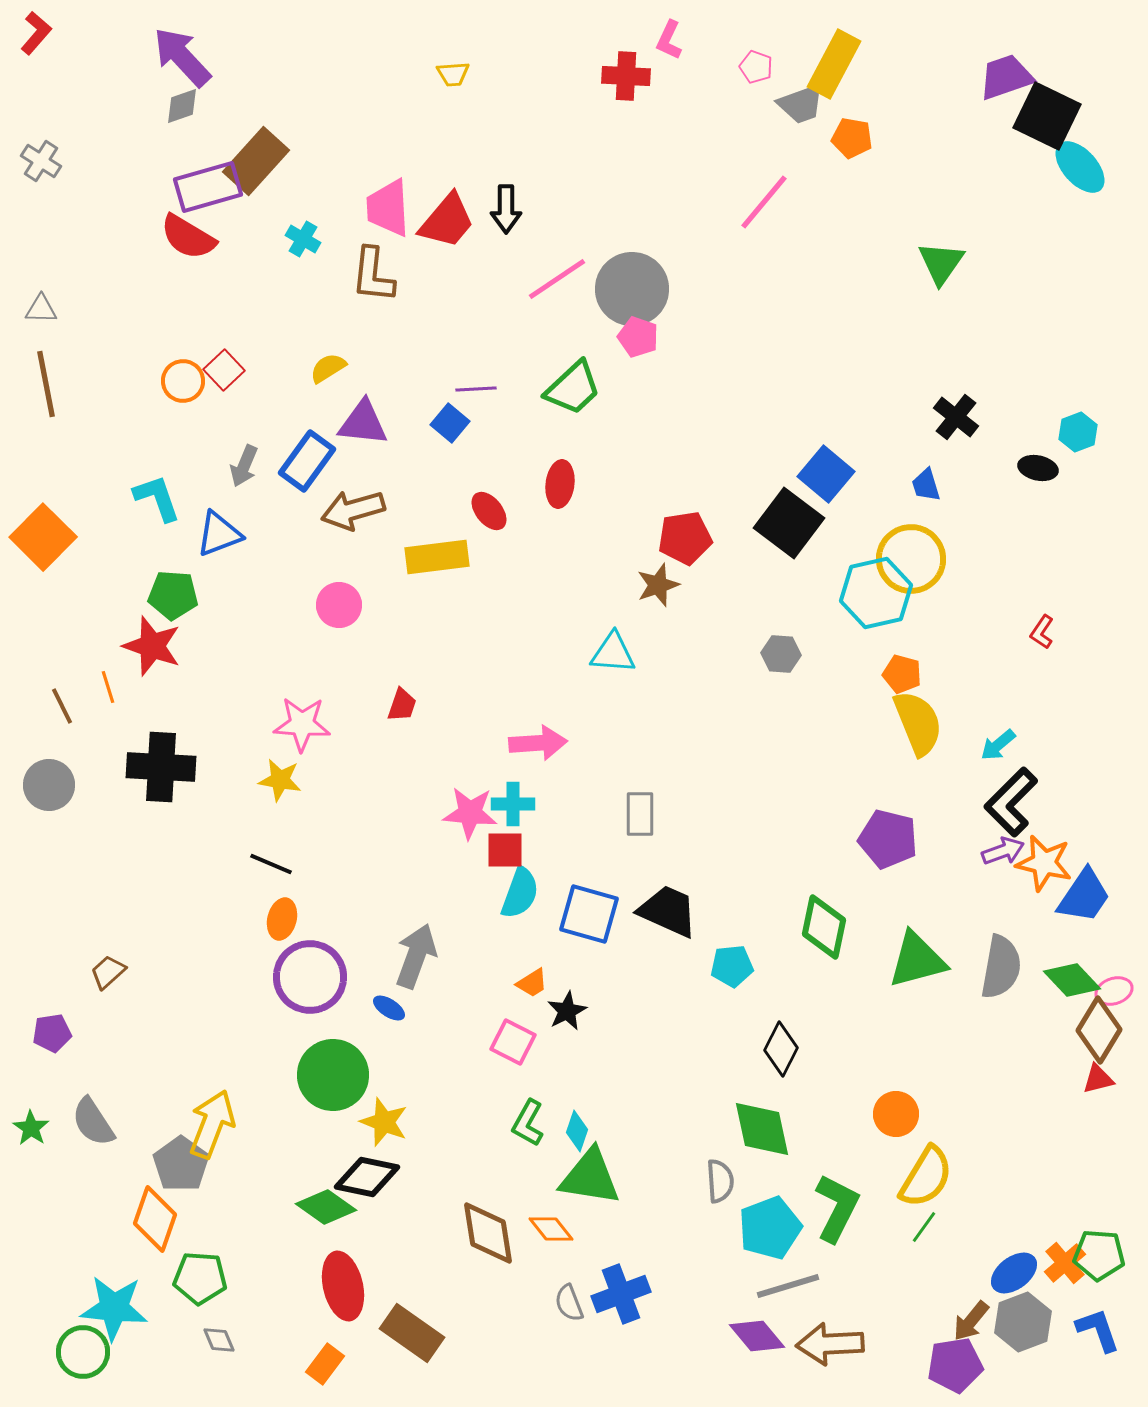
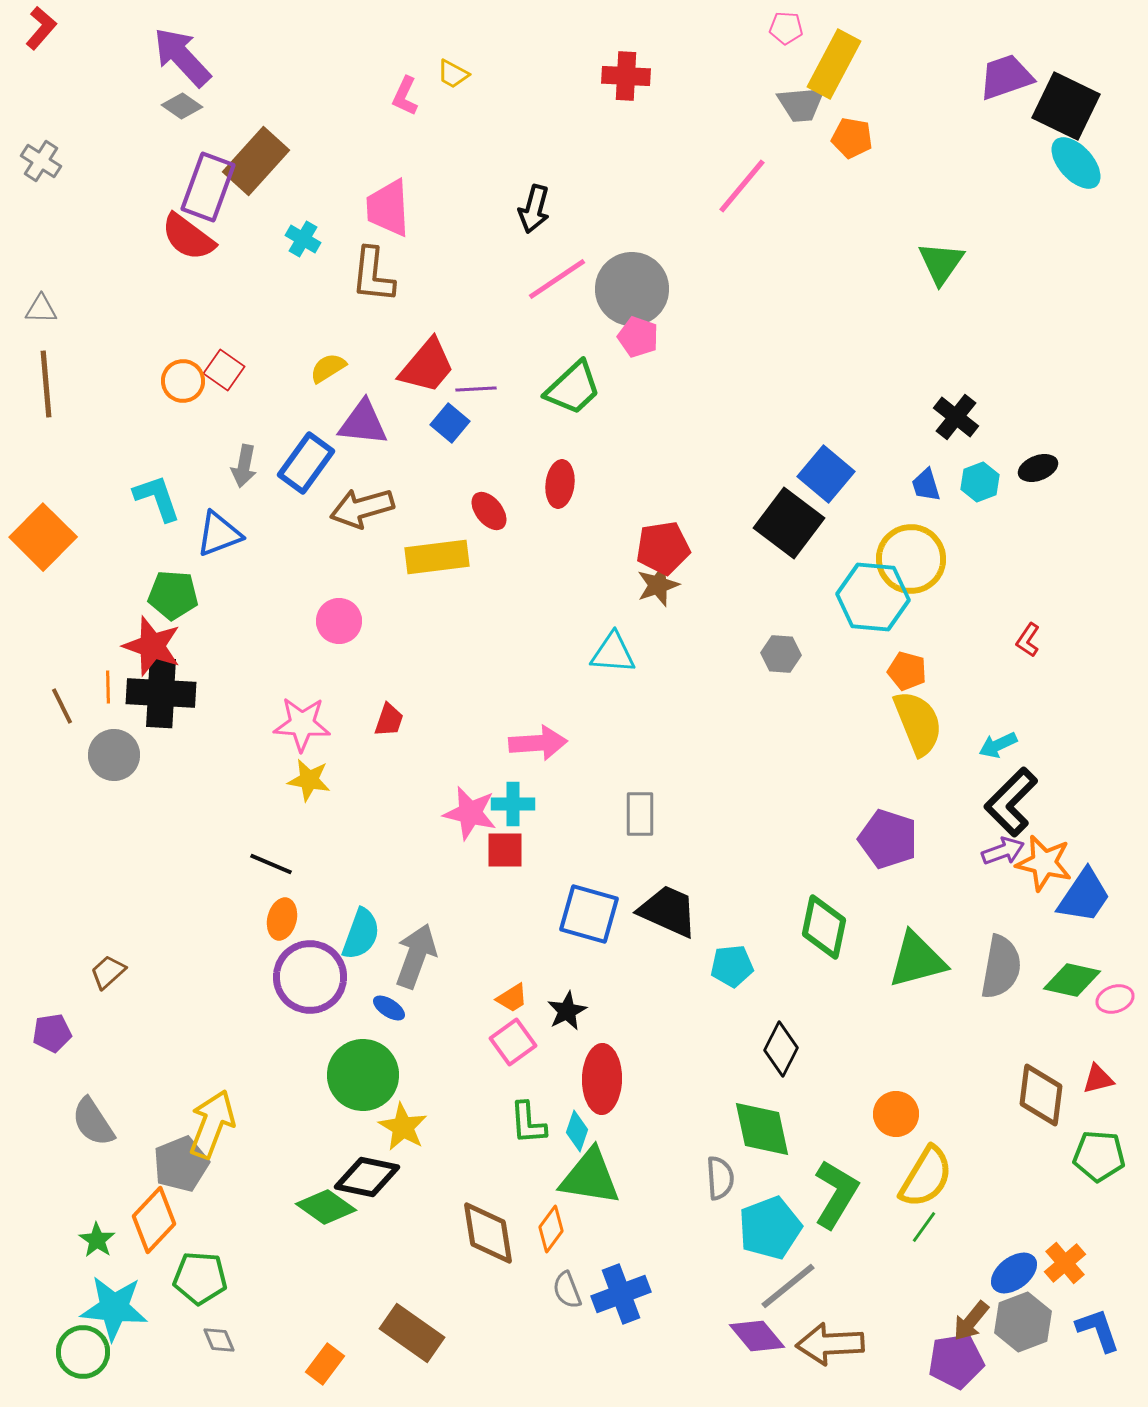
red L-shape at (36, 33): moved 5 px right, 5 px up
pink L-shape at (669, 40): moved 264 px left, 56 px down
pink pentagon at (756, 67): moved 30 px right, 39 px up; rotated 16 degrees counterclockwise
yellow trapezoid at (453, 74): rotated 32 degrees clockwise
gray trapezoid at (801, 104): rotated 15 degrees clockwise
gray diamond at (182, 106): rotated 54 degrees clockwise
black square at (1047, 116): moved 19 px right, 10 px up
cyan ellipse at (1080, 167): moved 4 px left, 4 px up
purple rectangle at (208, 187): rotated 54 degrees counterclockwise
pink line at (764, 202): moved 22 px left, 16 px up
black arrow at (506, 209): moved 28 px right; rotated 15 degrees clockwise
red trapezoid at (447, 221): moved 20 px left, 145 px down
red semicircle at (188, 237): rotated 6 degrees clockwise
red square at (224, 370): rotated 12 degrees counterclockwise
brown line at (46, 384): rotated 6 degrees clockwise
cyan hexagon at (1078, 432): moved 98 px left, 50 px down
blue rectangle at (307, 461): moved 1 px left, 2 px down
gray arrow at (244, 466): rotated 12 degrees counterclockwise
black ellipse at (1038, 468): rotated 33 degrees counterclockwise
brown arrow at (353, 510): moved 9 px right, 2 px up
red pentagon at (685, 538): moved 22 px left, 10 px down
cyan hexagon at (876, 593): moved 3 px left, 4 px down; rotated 18 degrees clockwise
pink circle at (339, 605): moved 16 px down
red L-shape at (1042, 632): moved 14 px left, 8 px down
orange pentagon at (902, 674): moved 5 px right, 3 px up
orange line at (108, 687): rotated 16 degrees clockwise
red trapezoid at (402, 705): moved 13 px left, 15 px down
cyan arrow at (998, 745): rotated 15 degrees clockwise
black cross at (161, 767): moved 74 px up
yellow star at (280, 780): moved 29 px right
gray circle at (49, 785): moved 65 px right, 30 px up
pink star at (470, 813): rotated 8 degrees clockwise
purple pentagon at (888, 839): rotated 4 degrees clockwise
cyan semicircle at (520, 893): moved 159 px left, 41 px down
green diamond at (1072, 980): rotated 34 degrees counterclockwise
orange trapezoid at (532, 983): moved 20 px left, 15 px down
pink ellipse at (1114, 991): moved 1 px right, 8 px down
brown diamond at (1099, 1030): moved 58 px left, 65 px down; rotated 24 degrees counterclockwise
pink square at (513, 1042): rotated 27 degrees clockwise
green circle at (333, 1075): moved 30 px right
yellow star at (384, 1122): moved 19 px right, 5 px down; rotated 9 degrees clockwise
green L-shape at (528, 1123): rotated 33 degrees counterclockwise
green star at (31, 1128): moved 66 px right, 112 px down
gray pentagon at (181, 1164): rotated 14 degrees clockwise
gray semicircle at (720, 1181): moved 3 px up
green L-shape at (837, 1208): moved 1 px left, 14 px up; rotated 4 degrees clockwise
orange diamond at (155, 1219): moved 1 px left, 1 px down; rotated 24 degrees clockwise
orange diamond at (551, 1229): rotated 75 degrees clockwise
green pentagon at (1099, 1255): moved 99 px up
red ellipse at (343, 1286): moved 259 px right, 207 px up; rotated 14 degrees clockwise
gray line at (788, 1286): rotated 22 degrees counterclockwise
gray semicircle at (569, 1303): moved 2 px left, 13 px up
purple pentagon at (955, 1365): moved 1 px right, 4 px up
